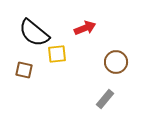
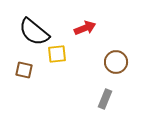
black semicircle: moved 1 px up
gray rectangle: rotated 18 degrees counterclockwise
